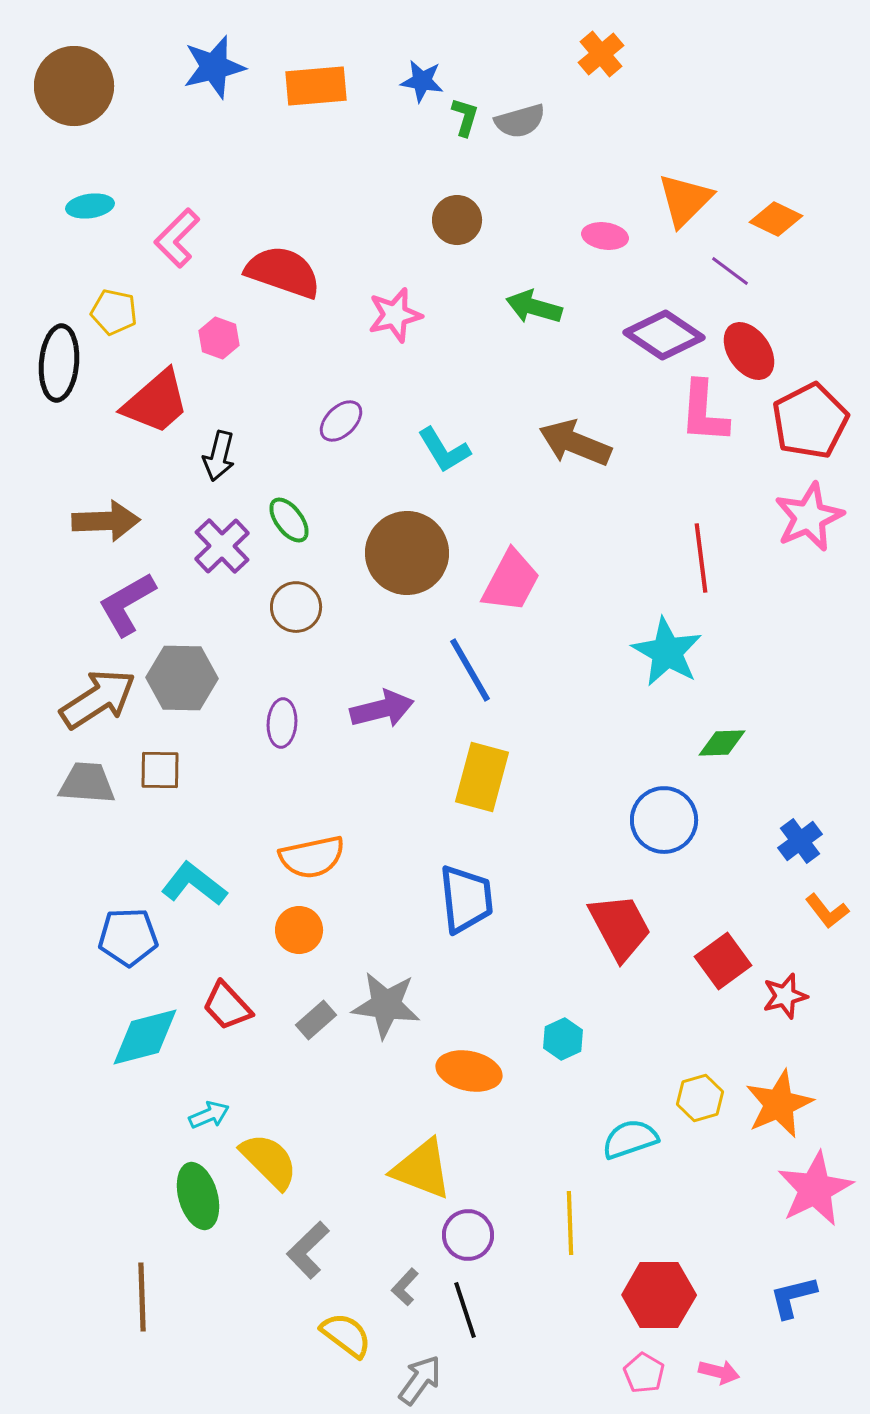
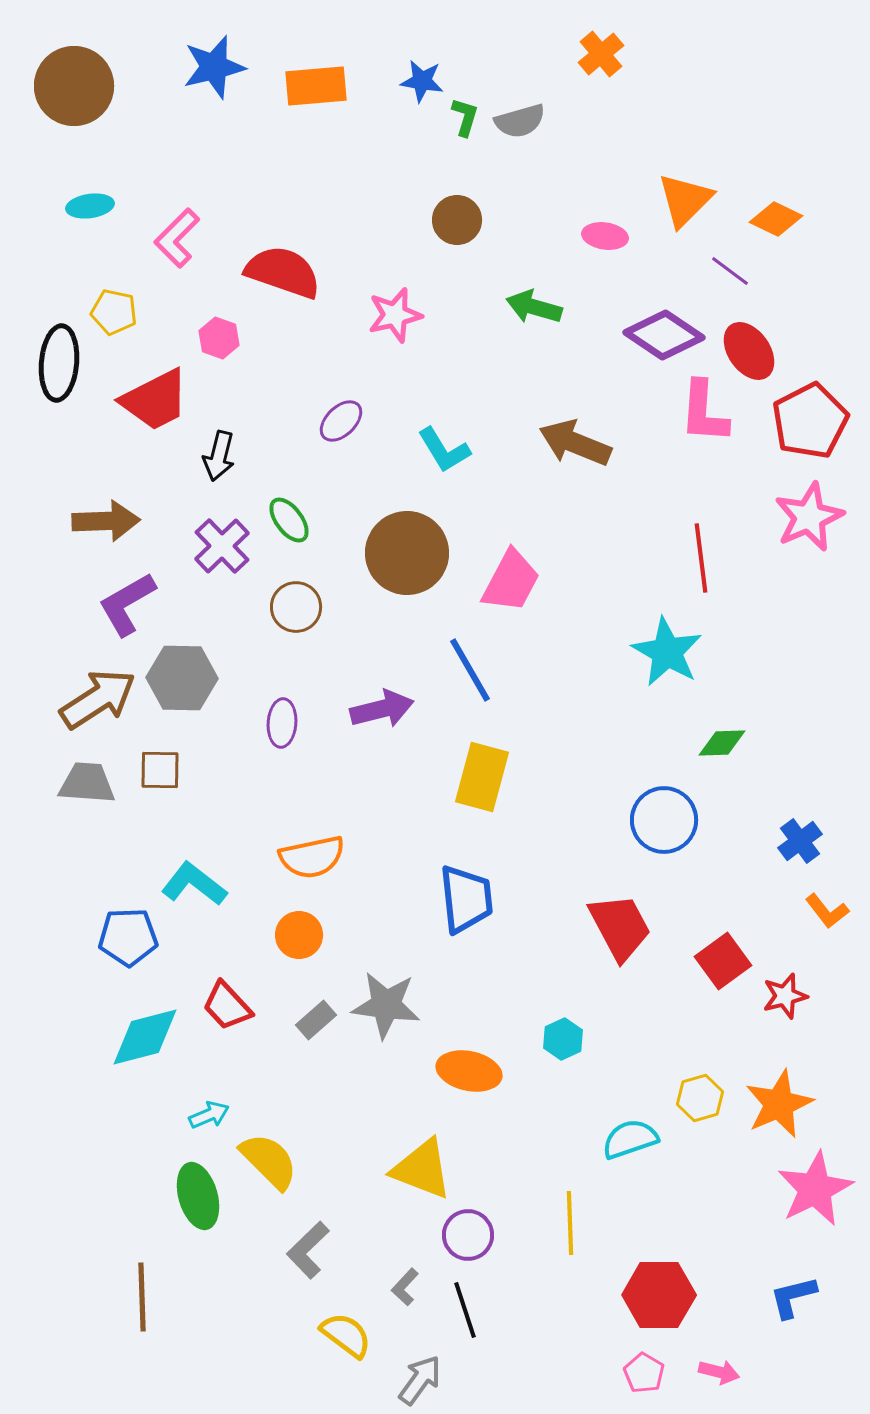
red trapezoid at (156, 402): moved 1 px left, 2 px up; rotated 14 degrees clockwise
orange circle at (299, 930): moved 5 px down
